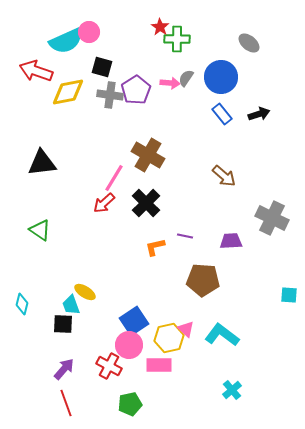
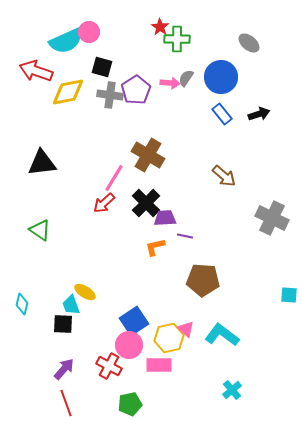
purple trapezoid at (231, 241): moved 66 px left, 23 px up
